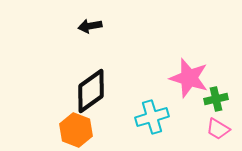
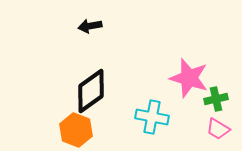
cyan cross: rotated 28 degrees clockwise
